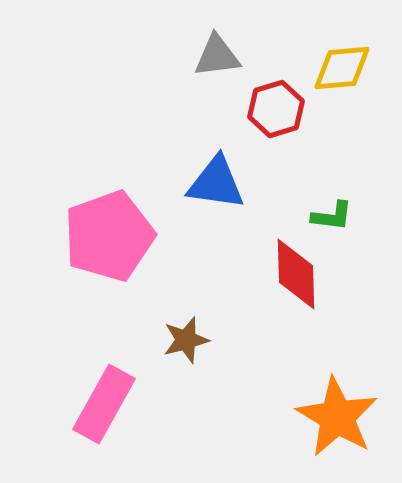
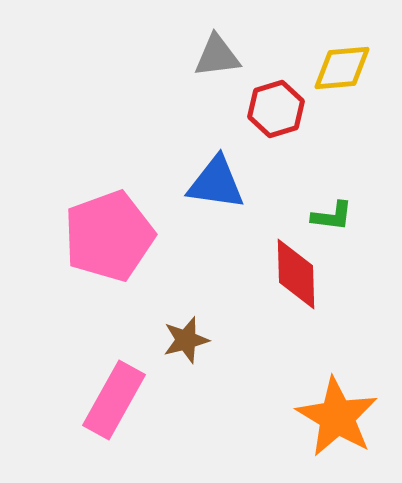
pink rectangle: moved 10 px right, 4 px up
